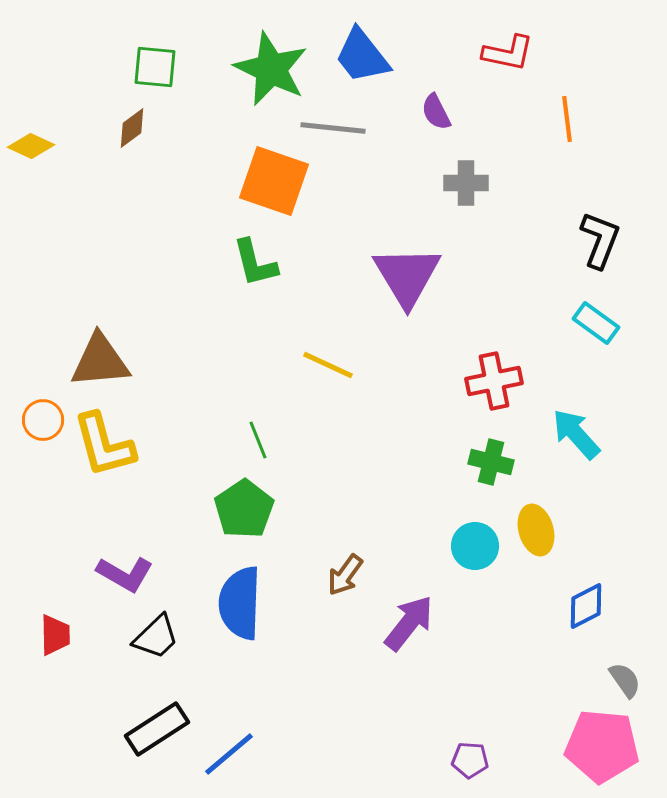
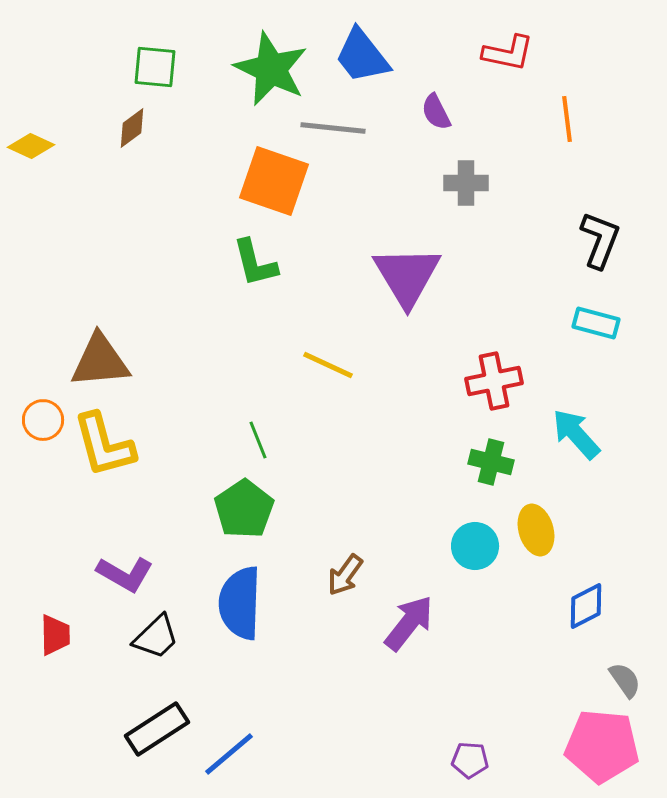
cyan rectangle: rotated 21 degrees counterclockwise
